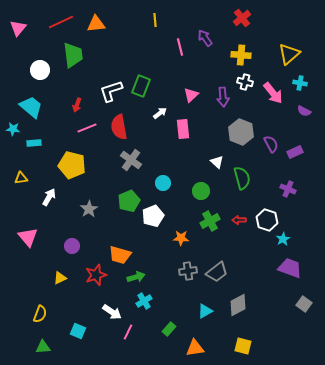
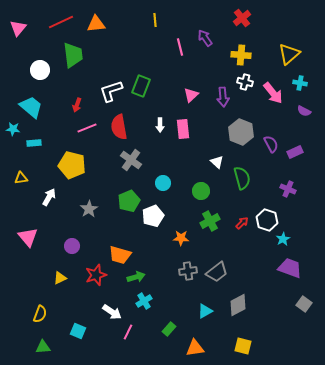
white arrow at (160, 113): moved 12 px down; rotated 128 degrees clockwise
red arrow at (239, 220): moved 3 px right, 3 px down; rotated 136 degrees clockwise
